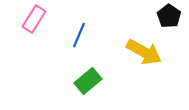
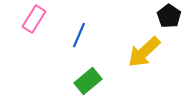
yellow arrow: rotated 108 degrees clockwise
